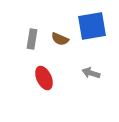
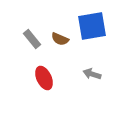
gray rectangle: rotated 48 degrees counterclockwise
gray arrow: moved 1 px right, 1 px down
